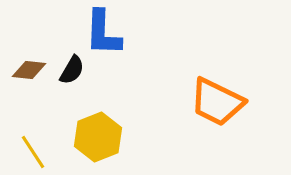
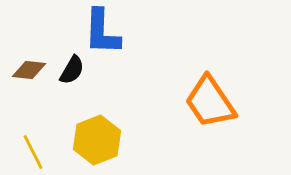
blue L-shape: moved 1 px left, 1 px up
orange trapezoid: moved 7 px left; rotated 30 degrees clockwise
yellow hexagon: moved 1 px left, 3 px down
yellow line: rotated 6 degrees clockwise
